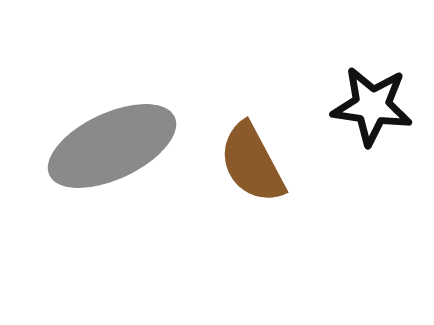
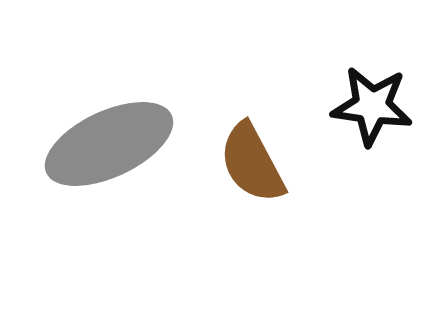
gray ellipse: moved 3 px left, 2 px up
